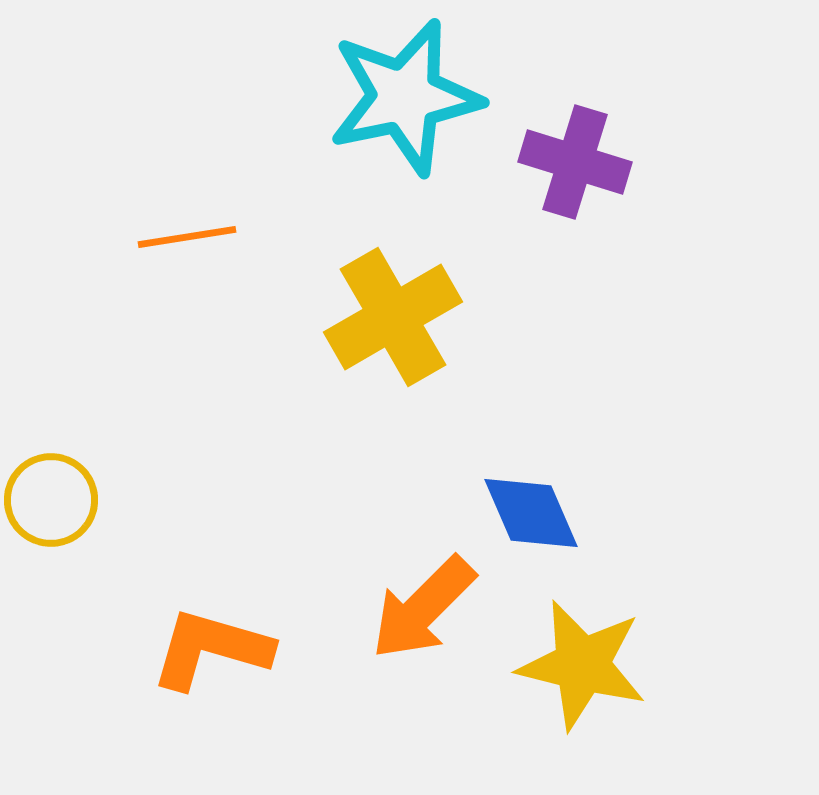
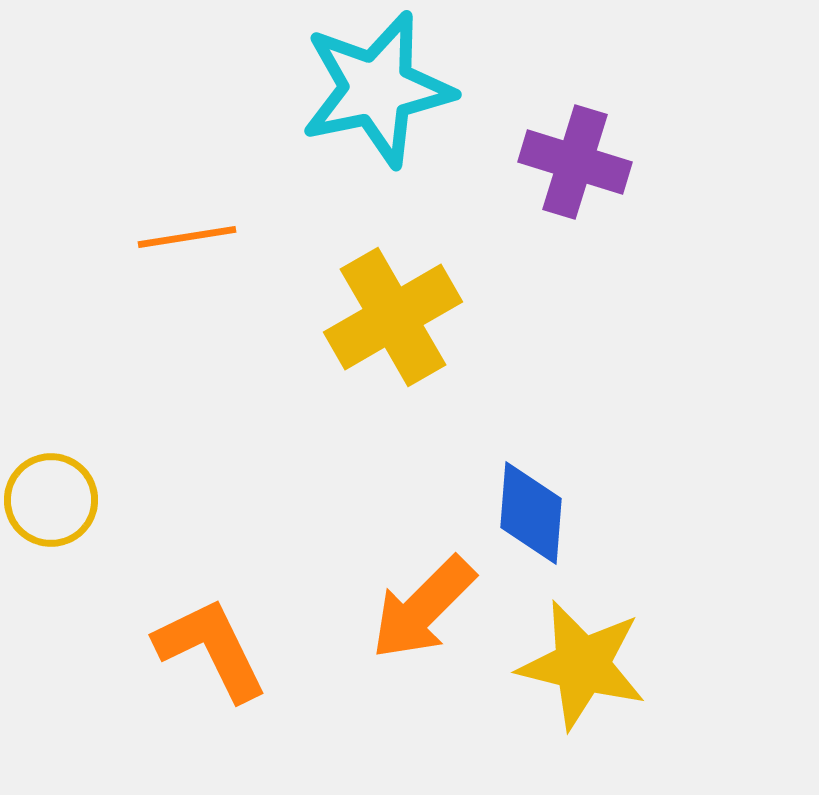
cyan star: moved 28 px left, 8 px up
blue diamond: rotated 28 degrees clockwise
orange L-shape: rotated 48 degrees clockwise
